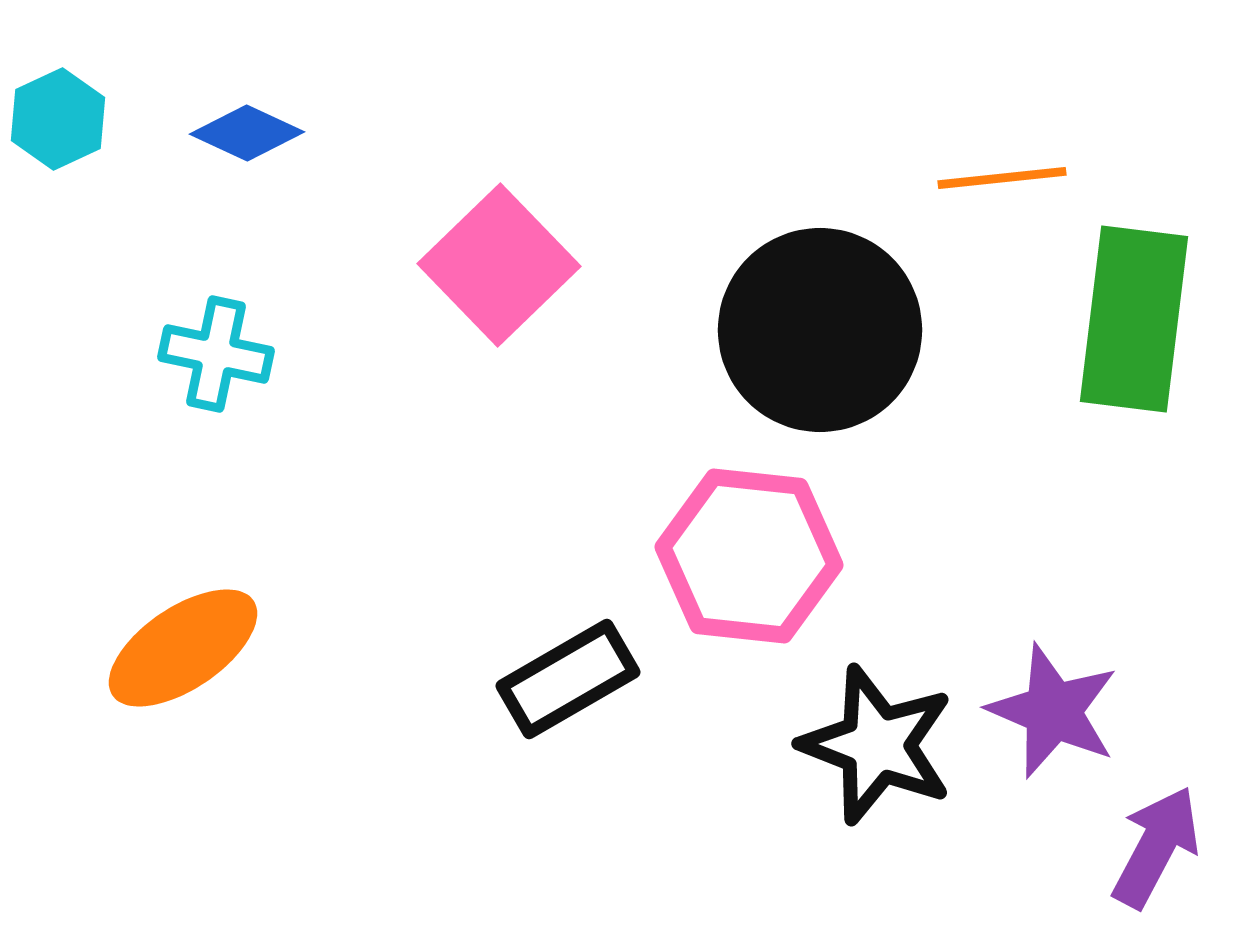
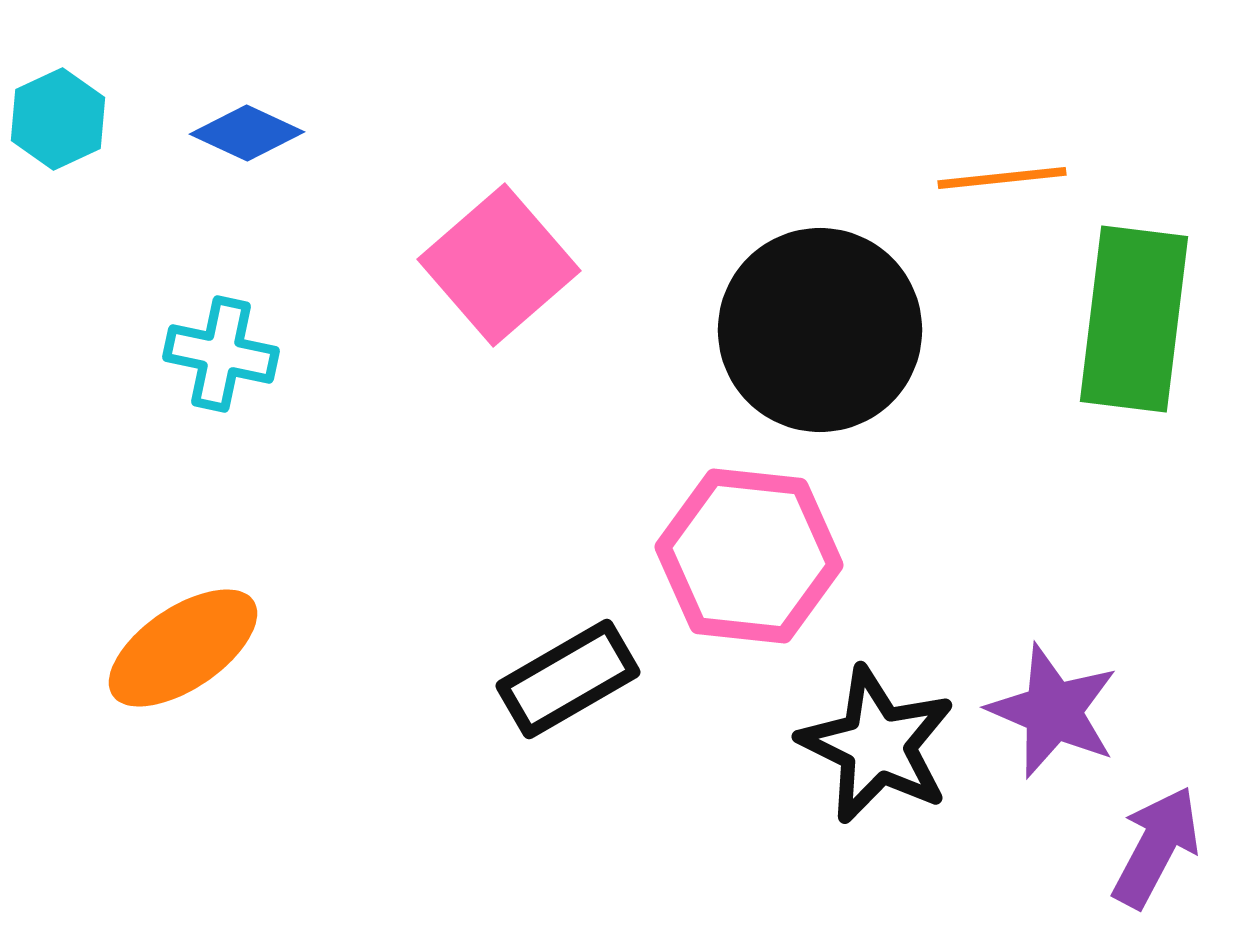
pink square: rotated 3 degrees clockwise
cyan cross: moved 5 px right
black star: rotated 5 degrees clockwise
